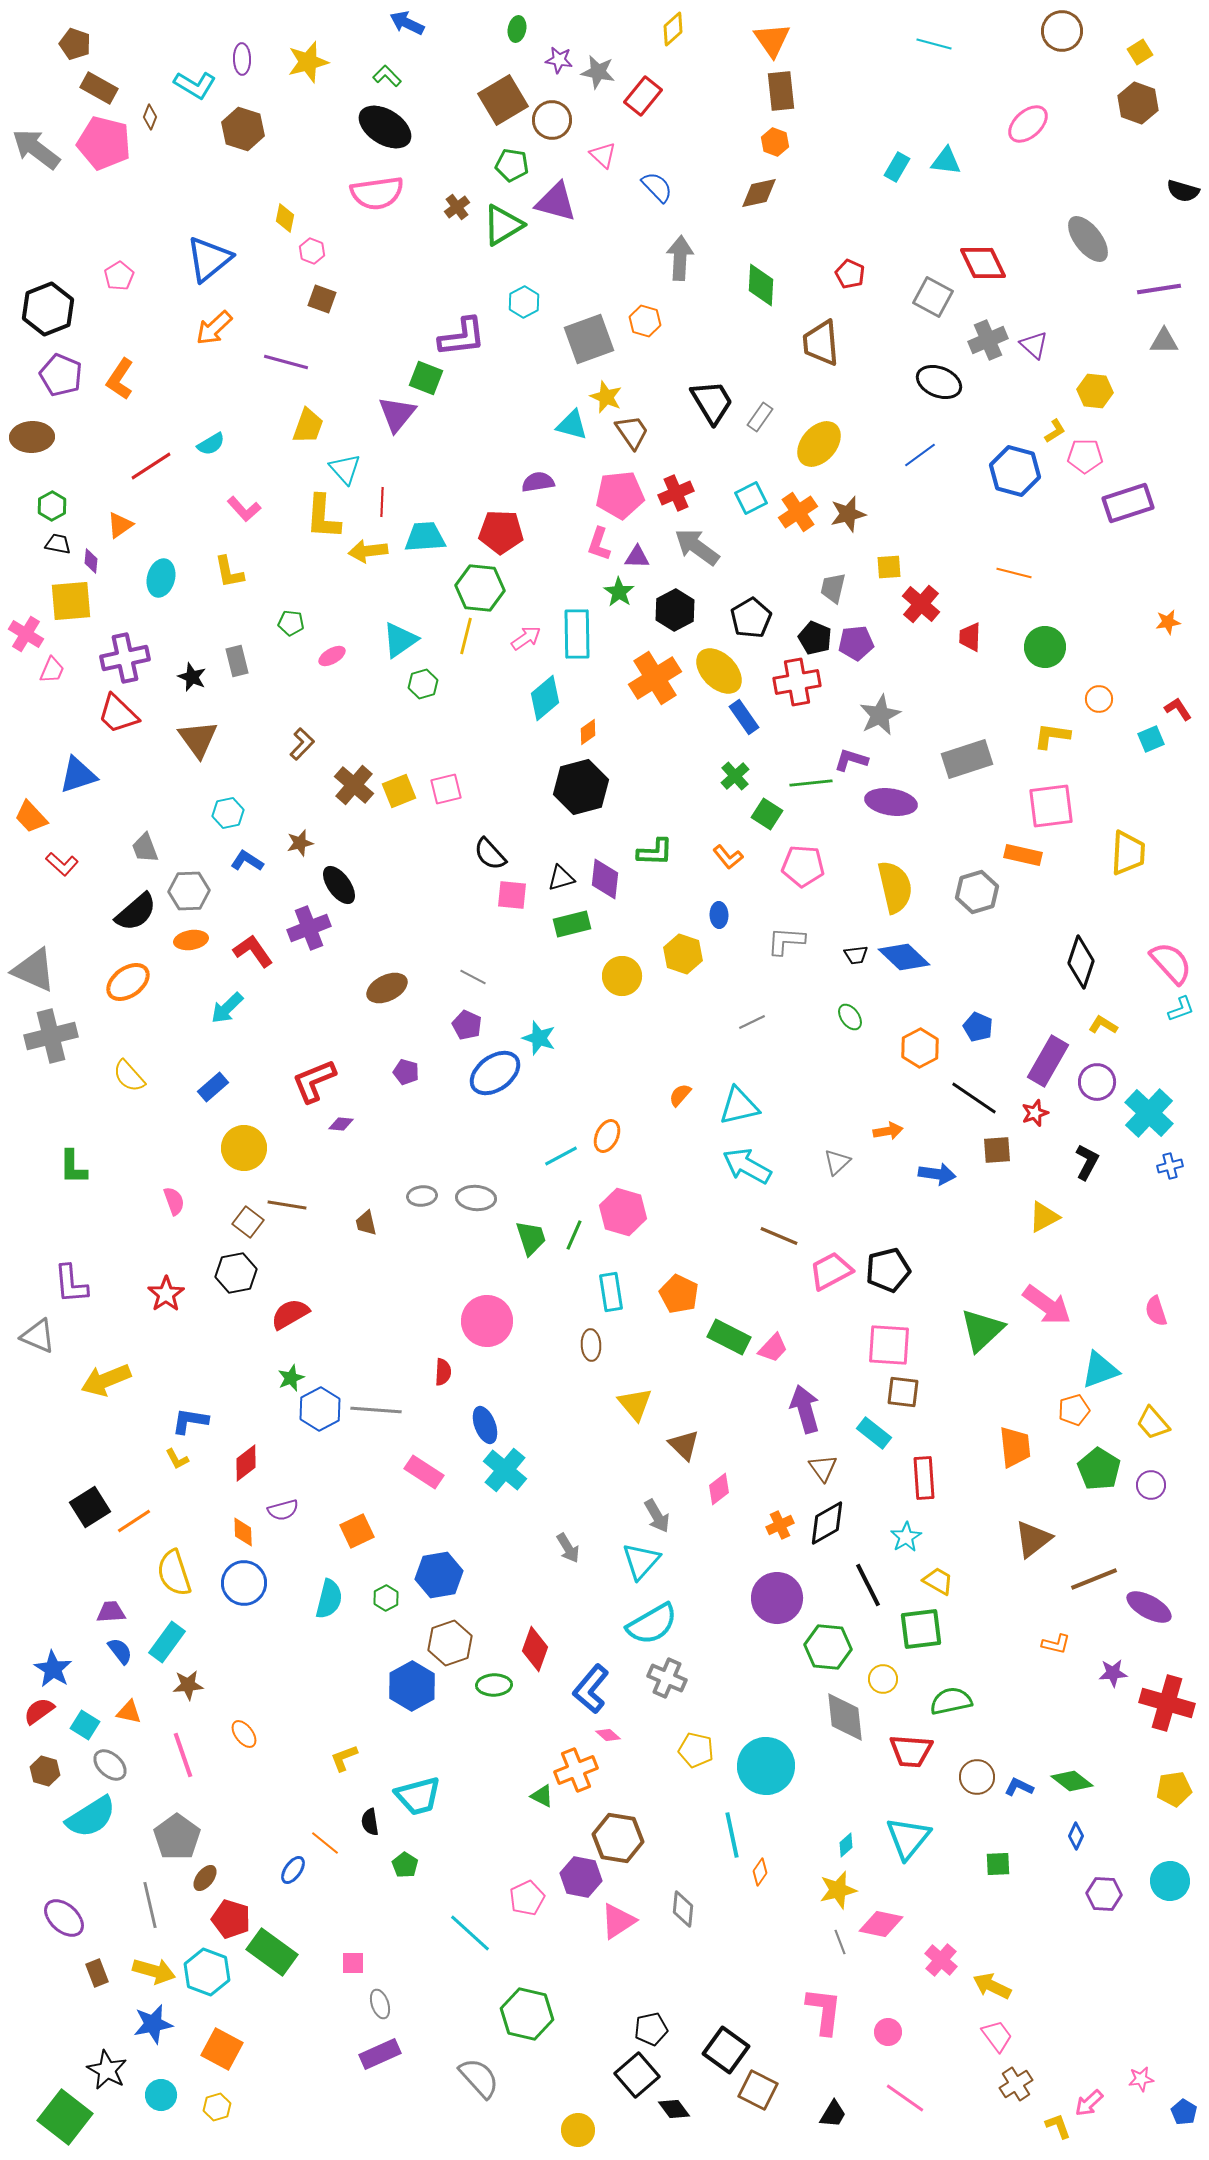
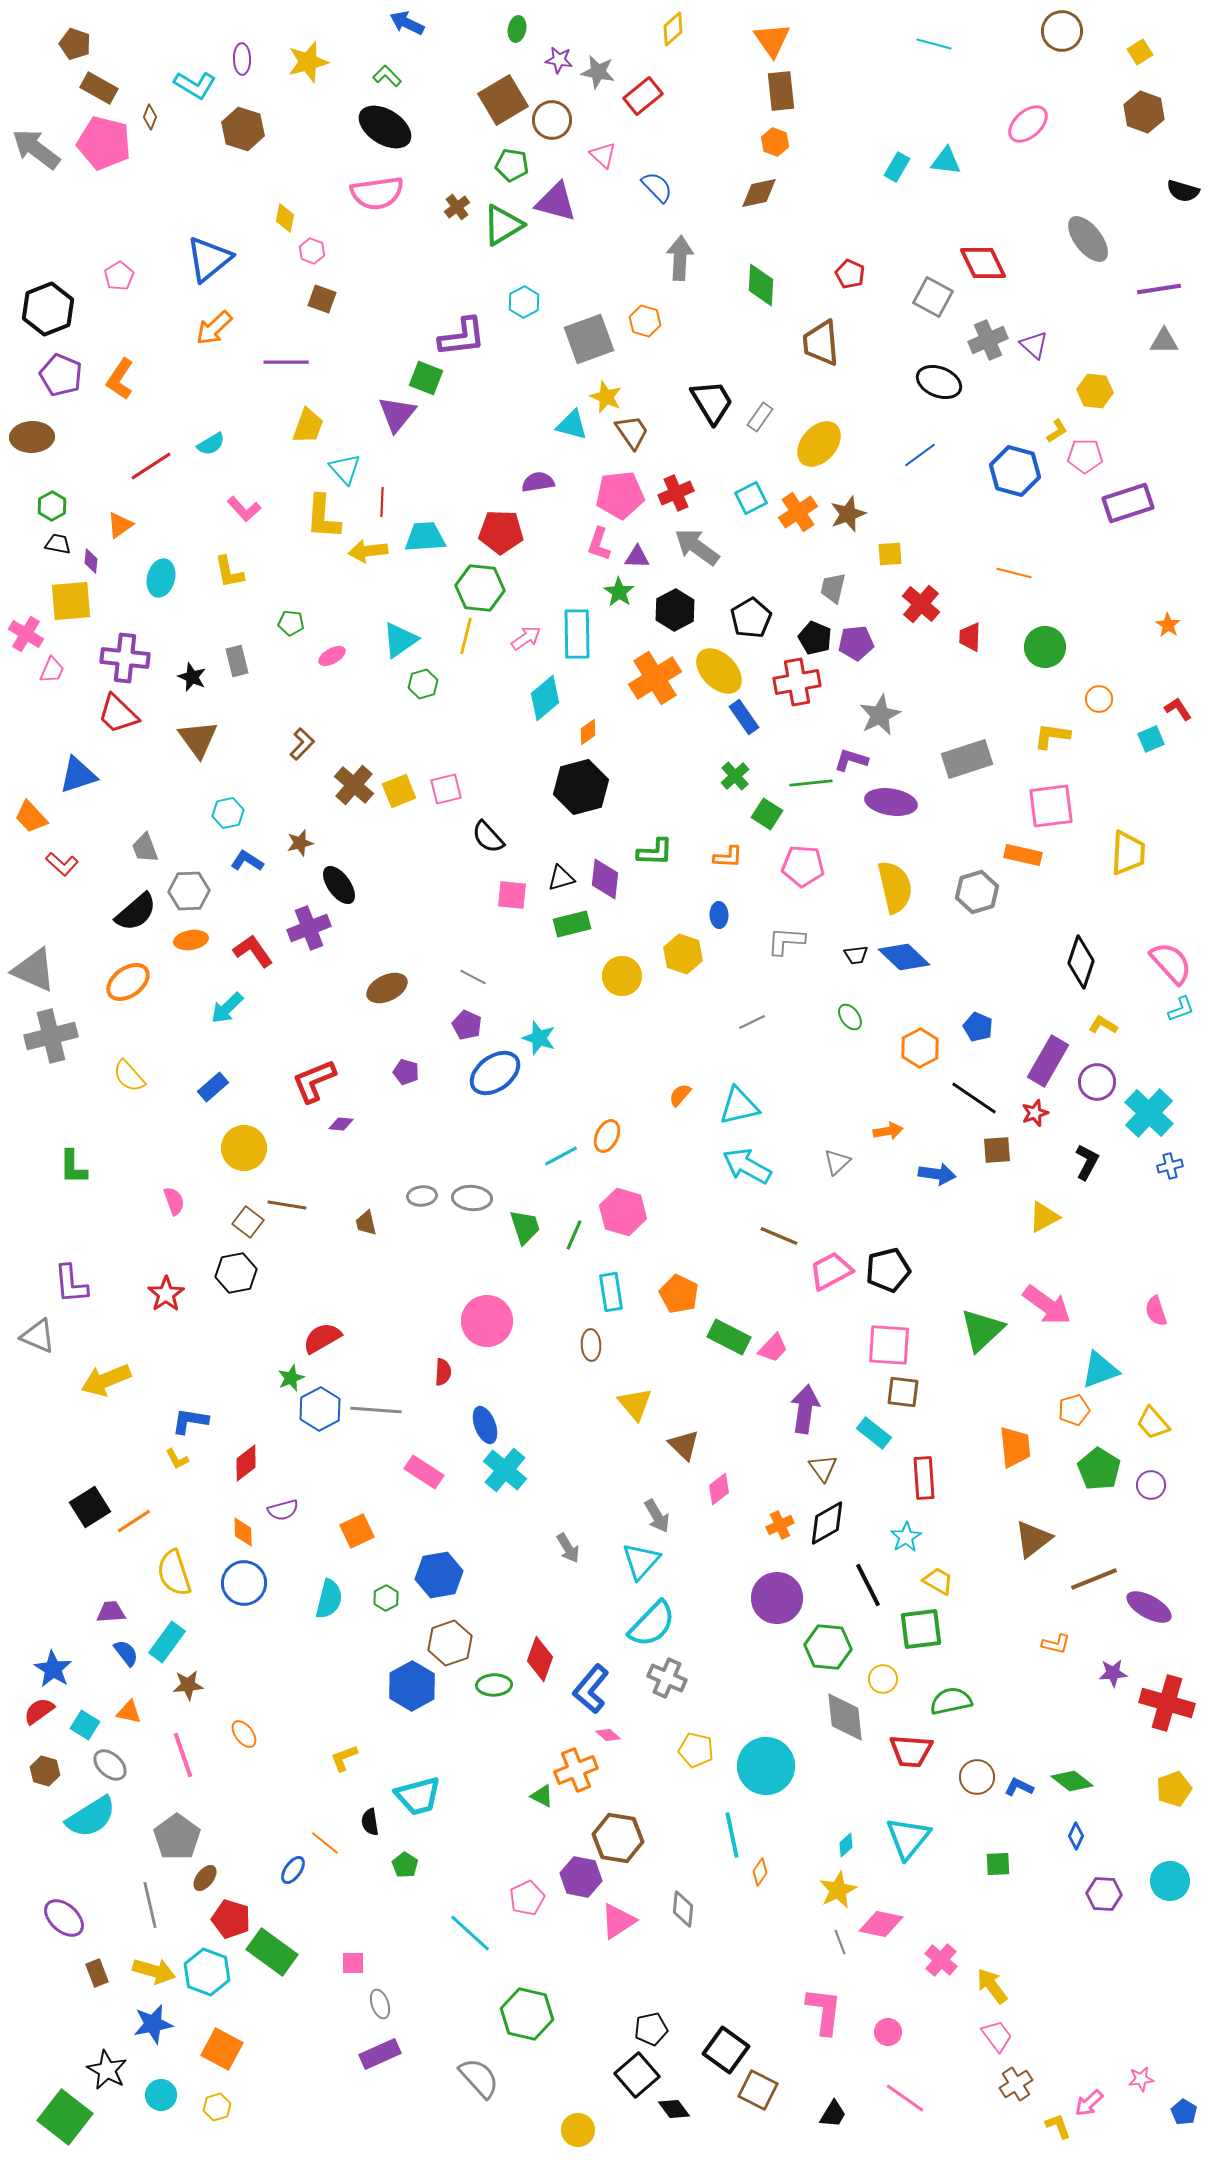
red rectangle at (643, 96): rotated 12 degrees clockwise
brown hexagon at (1138, 103): moved 6 px right, 9 px down
purple line at (286, 362): rotated 15 degrees counterclockwise
yellow L-shape at (1055, 431): moved 2 px right
brown star at (848, 514): rotated 6 degrees counterclockwise
yellow square at (889, 567): moved 1 px right, 13 px up
orange star at (1168, 622): moved 3 px down; rotated 30 degrees counterclockwise
purple cross at (125, 658): rotated 18 degrees clockwise
black semicircle at (490, 854): moved 2 px left, 17 px up
orange L-shape at (728, 857): rotated 48 degrees counterclockwise
gray ellipse at (476, 1198): moved 4 px left
green trapezoid at (531, 1238): moved 6 px left, 11 px up
red semicircle at (290, 1314): moved 32 px right, 24 px down
purple arrow at (805, 1409): rotated 24 degrees clockwise
cyan semicircle at (652, 1624): rotated 16 degrees counterclockwise
red diamond at (535, 1649): moved 5 px right, 10 px down
blue semicircle at (120, 1651): moved 6 px right, 2 px down
yellow pentagon at (1174, 1789): rotated 12 degrees counterclockwise
yellow star at (838, 1890): rotated 12 degrees counterclockwise
yellow arrow at (992, 1986): rotated 27 degrees clockwise
